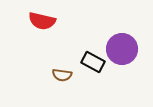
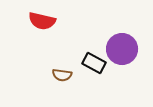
black rectangle: moved 1 px right, 1 px down
